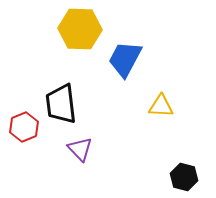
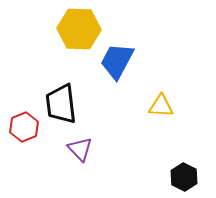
yellow hexagon: moved 1 px left
blue trapezoid: moved 8 px left, 2 px down
black hexagon: rotated 12 degrees clockwise
